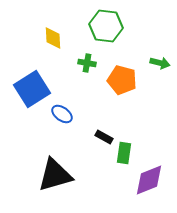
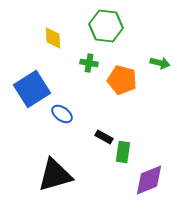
green cross: moved 2 px right
green rectangle: moved 1 px left, 1 px up
